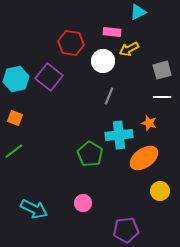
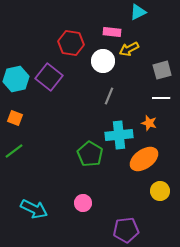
white line: moved 1 px left, 1 px down
orange ellipse: moved 1 px down
